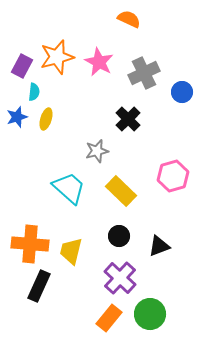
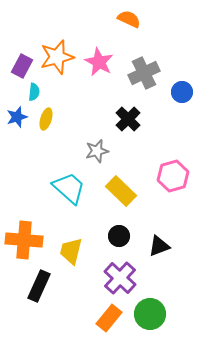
orange cross: moved 6 px left, 4 px up
